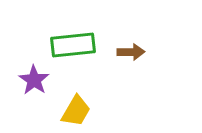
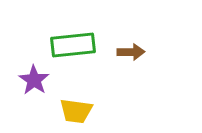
yellow trapezoid: rotated 68 degrees clockwise
